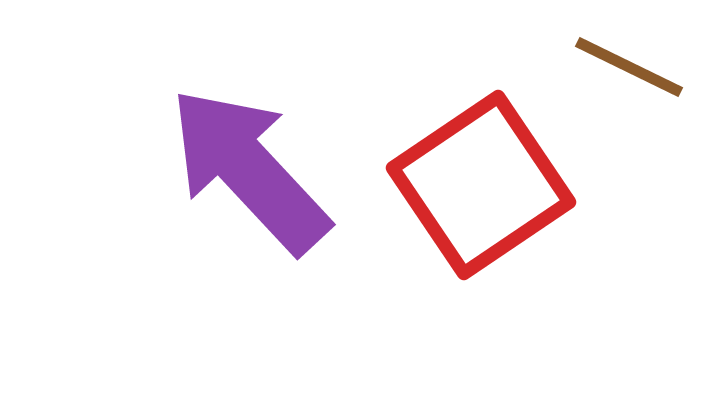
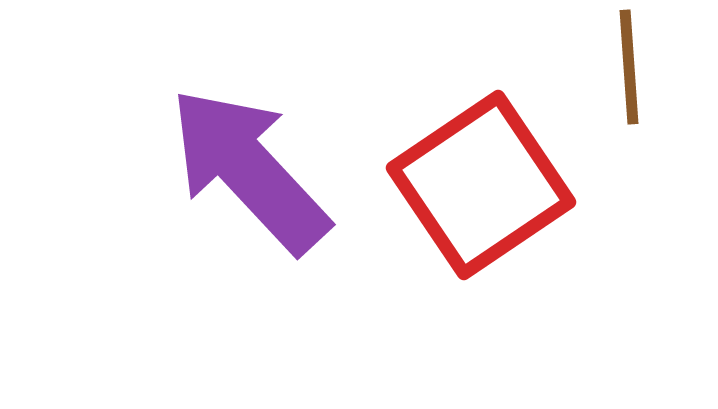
brown line: rotated 60 degrees clockwise
